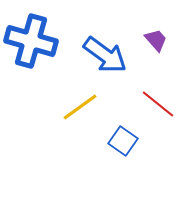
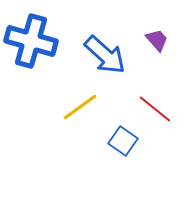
purple trapezoid: moved 1 px right
blue arrow: rotated 6 degrees clockwise
red line: moved 3 px left, 5 px down
